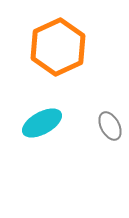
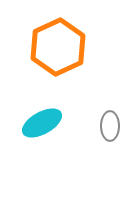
gray ellipse: rotated 28 degrees clockwise
